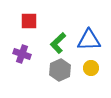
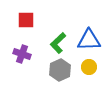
red square: moved 3 px left, 1 px up
yellow circle: moved 2 px left, 1 px up
